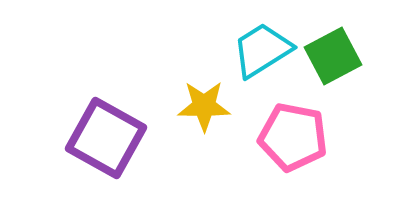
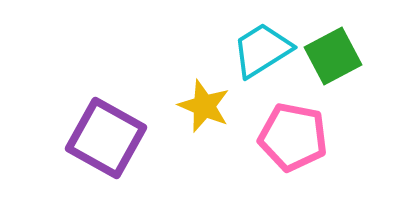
yellow star: rotated 22 degrees clockwise
